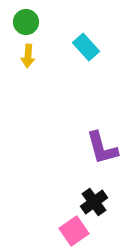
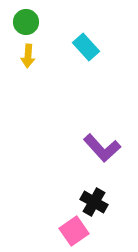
purple L-shape: rotated 27 degrees counterclockwise
black cross: rotated 24 degrees counterclockwise
